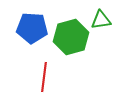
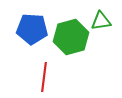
green triangle: moved 1 px down
blue pentagon: moved 1 px down
